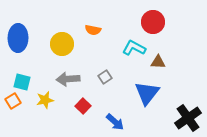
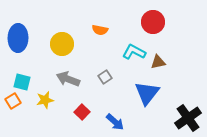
orange semicircle: moved 7 px right
cyan L-shape: moved 4 px down
brown triangle: rotated 14 degrees counterclockwise
gray arrow: rotated 25 degrees clockwise
red square: moved 1 px left, 6 px down
